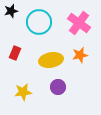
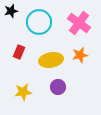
red rectangle: moved 4 px right, 1 px up
